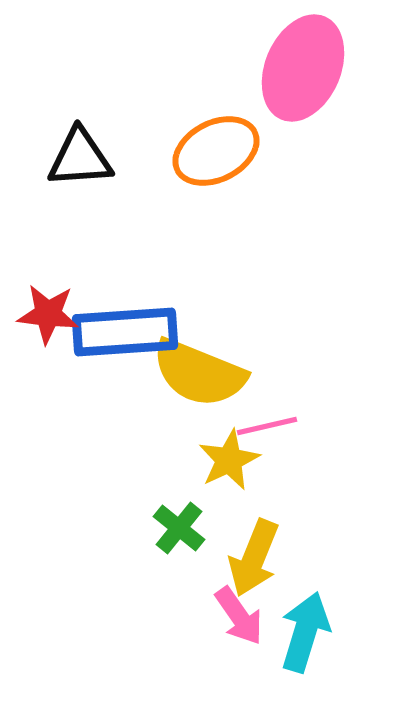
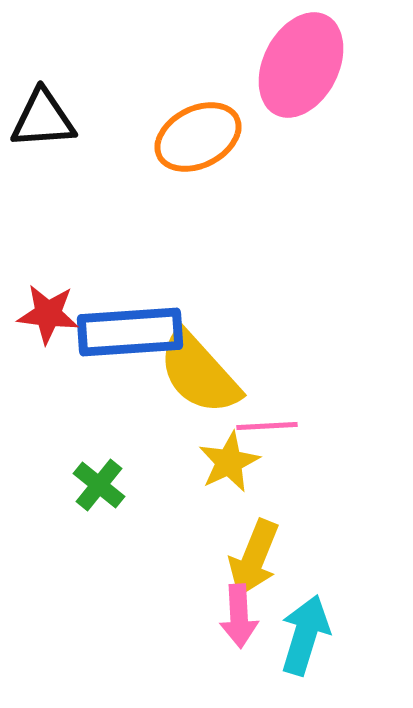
pink ellipse: moved 2 px left, 3 px up; rotated 4 degrees clockwise
orange ellipse: moved 18 px left, 14 px up
black triangle: moved 37 px left, 39 px up
blue rectangle: moved 5 px right
yellow semicircle: rotated 26 degrees clockwise
pink line: rotated 10 degrees clockwise
yellow star: moved 2 px down
green cross: moved 80 px left, 43 px up
pink arrow: rotated 32 degrees clockwise
cyan arrow: moved 3 px down
